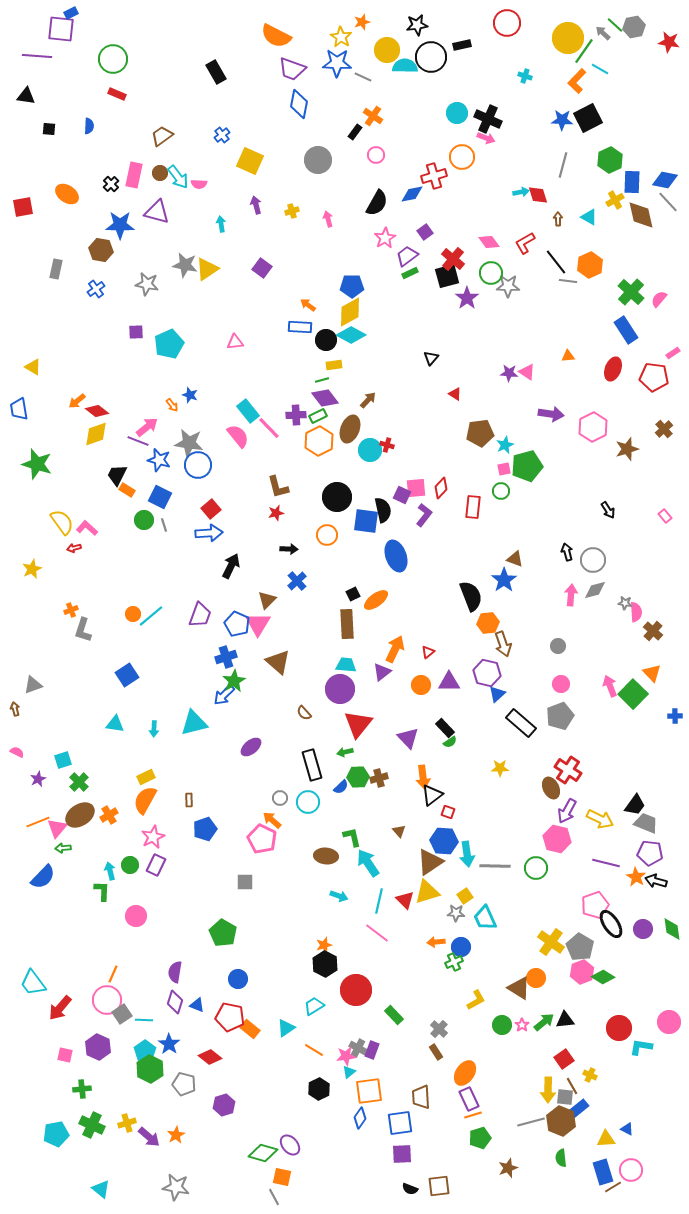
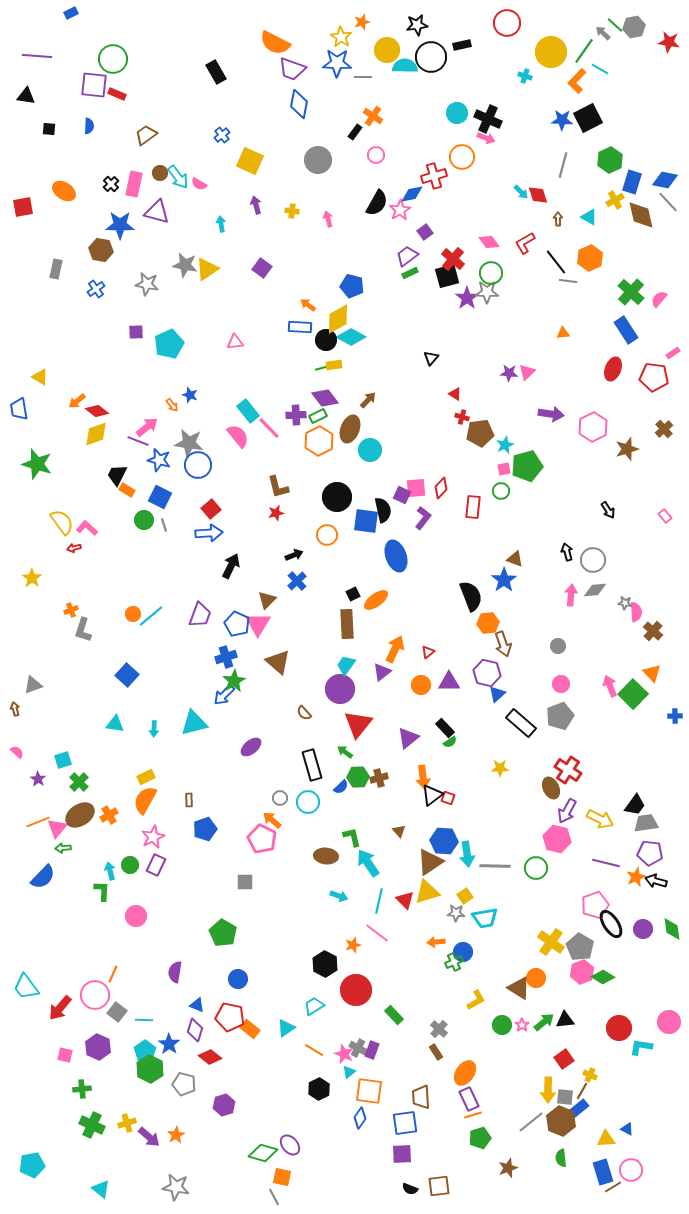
purple square at (61, 29): moved 33 px right, 56 px down
orange semicircle at (276, 36): moved 1 px left, 7 px down
yellow circle at (568, 38): moved 17 px left, 14 px down
gray line at (363, 77): rotated 24 degrees counterclockwise
brown trapezoid at (162, 136): moved 16 px left, 1 px up
pink rectangle at (134, 175): moved 9 px down
blue rectangle at (632, 182): rotated 15 degrees clockwise
pink semicircle at (199, 184): rotated 28 degrees clockwise
cyan arrow at (521, 192): rotated 56 degrees clockwise
orange ellipse at (67, 194): moved 3 px left, 3 px up
yellow cross at (292, 211): rotated 24 degrees clockwise
pink star at (385, 238): moved 15 px right, 28 px up
orange hexagon at (590, 265): moved 7 px up
blue pentagon at (352, 286): rotated 15 degrees clockwise
gray star at (508, 286): moved 21 px left, 6 px down
yellow diamond at (350, 312): moved 12 px left, 7 px down
cyan diamond at (351, 335): moved 2 px down
orange triangle at (568, 356): moved 5 px left, 23 px up
yellow triangle at (33, 367): moved 7 px right, 10 px down
pink triangle at (527, 372): rotated 42 degrees clockwise
green line at (322, 380): moved 12 px up
red cross at (387, 445): moved 75 px right, 28 px up
purple L-shape at (424, 515): moved 1 px left, 3 px down
black arrow at (289, 549): moved 5 px right, 6 px down; rotated 24 degrees counterclockwise
yellow star at (32, 569): moved 9 px down; rotated 12 degrees counterclockwise
gray diamond at (595, 590): rotated 10 degrees clockwise
cyan trapezoid at (346, 665): rotated 60 degrees counterclockwise
blue square at (127, 675): rotated 15 degrees counterclockwise
purple triangle at (408, 738): rotated 35 degrees clockwise
pink semicircle at (17, 752): rotated 16 degrees clockwise
green arrow at (345, 752): rotated 49 degrees clockwise
purple star at (38, 779): rotated 14 degrees counterclockwise
red square at (448, 812): moved 14 px up
gray trapezoid at (646, 823): rotated 30 degrees counterclockwise
orange star at (636, 877): rotated 18 degrees clockwise
cyan trapezoid at (485, 918): rotated 76 degrees counterclockwise
orange star at (324, 945): moved 29 px right
blue circle at (461, 947): moved 2 px right, 5 px down
cyan trapezoid at (33, 983): moved 7 px left, 4 px down
pink circle at (107, 1000): moved 12 px left, 5 px up
purple diamond at (175, 1002): moved 20 px right, 28 px down
gray square at (122, 1014): moved 5 px left, 2 px up; rotated 18 degrees counterclockwise
pink star at (346, 1056): moved 2 px left, 2 px up; rotated 30 degrees clockwise
brown line at (572, 1086): moved 10 px right, 5 px down; rotated 60 degrees clockwise
orange square at (369, 1091): rotated 16 degrees clockwise
gray line at (531, 1122): rotated 24 degrees counterclockwise
blue square at (400, 1123): moved 5 px right
cyan pentagon at (56, 1134): moved 24 px left, 31 px down
